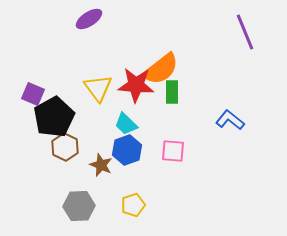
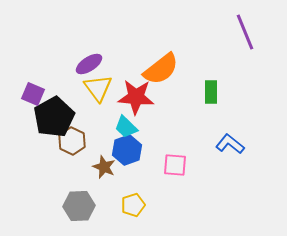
purple ellipse: moved 45 px down
red star: moved 12 px down
green rectangle: moved 39 px right
blue L-shape: moved 24 px down
cyan trapezoid: moved 3 px down
brown hexagon: moved 7 px right, 6 px up
pink square: moved 2 px right, 14 px down
brown star: moved 3 px right, 2 px down
